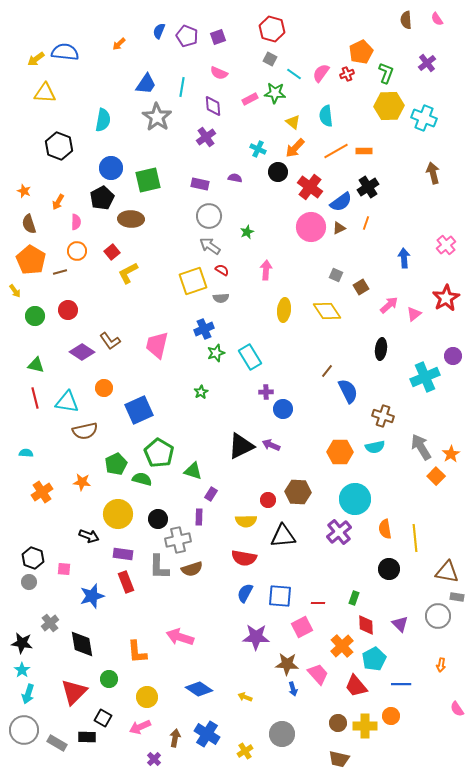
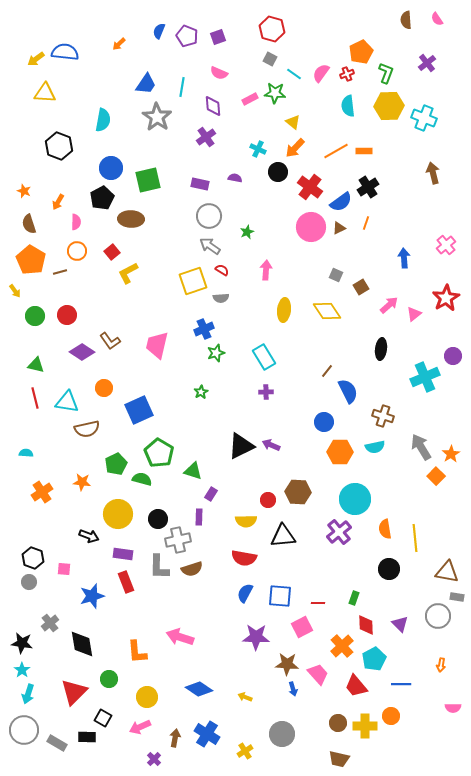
cyan semicircle at (326, 116): moved 22 px right, 10 px up
red circle at (68, 310): moved 1 px left, 5 px down
cyan rectangle at (250, 357): moved 14 px right
blue circle at (283, 409): moved 41 px right, 13 px down
brown semicircle at (85, 431): moved 2 px right, 2 px up
pink semicircle at (457, 709): moved 4 px left, 1 px up; rotated 56 degrees counterclockwise
